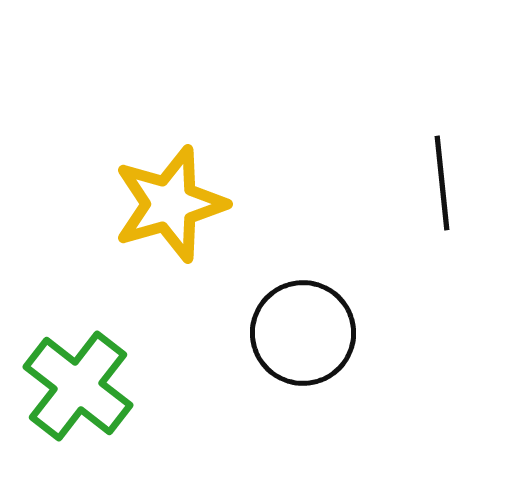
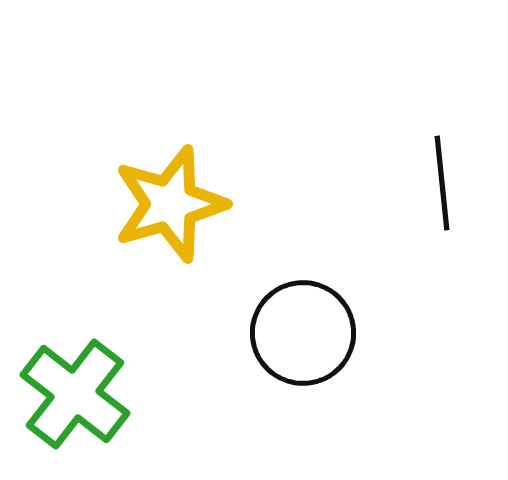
green cross: moved 3 px left, 8 px down
